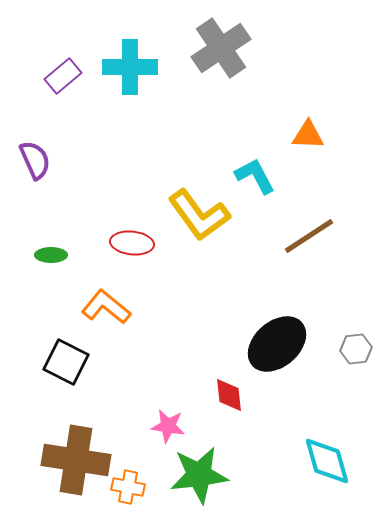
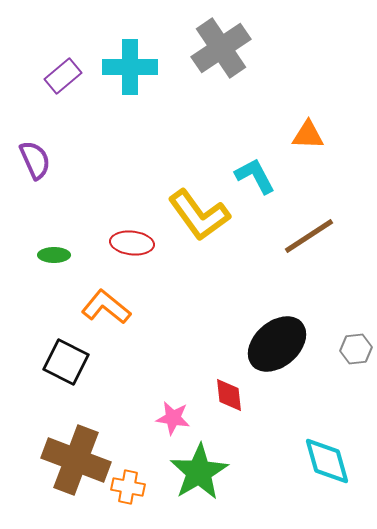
green ellipse: moved 3 px right
pink star: moved 5 px right, 8 px up
brown cross: rotated 12 degrees clockwise
green star: moved 3 px up; rotated 24 degrees counterclockwise
